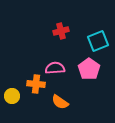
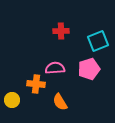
red cross: rotated 14 degrees clockwise
pink pentagon: rotated 20 degrees clockwise
yellow circle: moved 4 px down
orange semicircle: rotated 24 degrees clockwise
